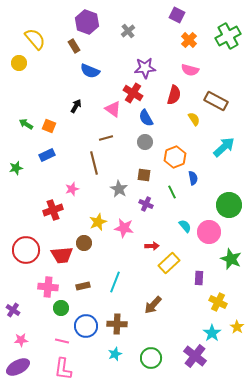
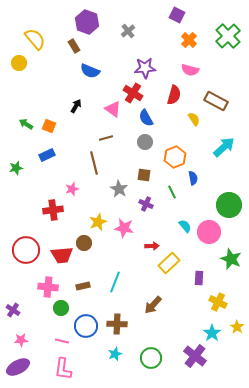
green cross at (228, 36): rotated 15 degrees counterclockwise
red cross at (53, 210): rotated 12 degrees clockwise
